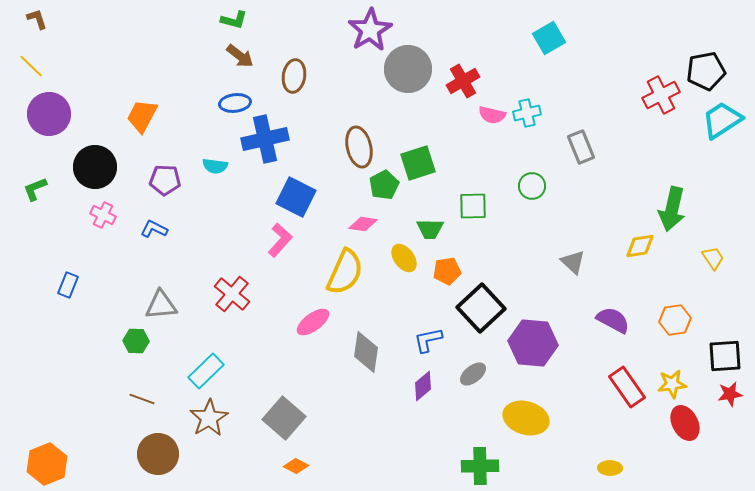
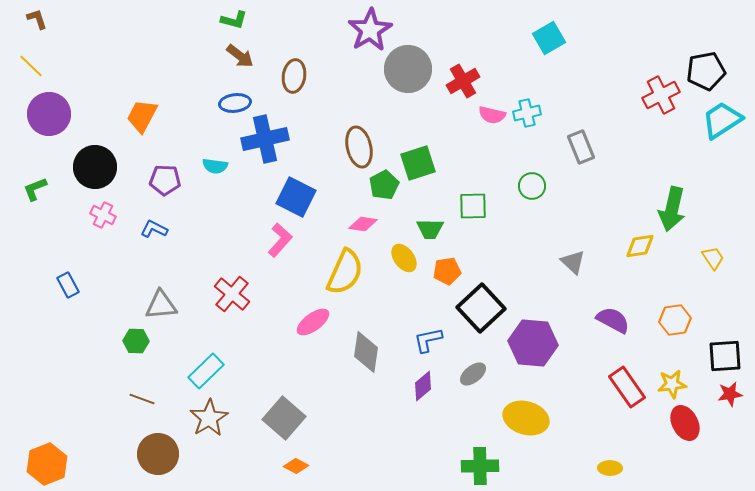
blue rectangle at (68, 285): rotated 50 degrees counterclockwise
